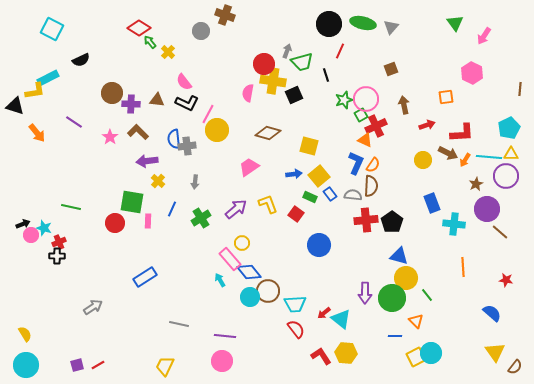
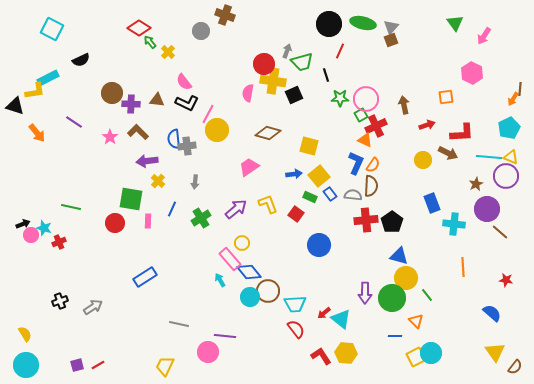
brown square at (391, 69): moved 29 px up
green star at (344, 100): moved 4 px left, 2 px up; rotated 18 degrees clockwise
yellow triangle at (511, 154): moved 3 px down; rotated 21 degrees clockwise
orange arrow at (465, 160): moved 48 px right, 61 px up
green square at (132, 202): moved 1 px left, 3 px up
black cross at (57, 256): moved 3 px right, 45 px down; rotated 21 degrees counterclockwise
pink circle at (222, 361): moved 14 px left, 9 px up
